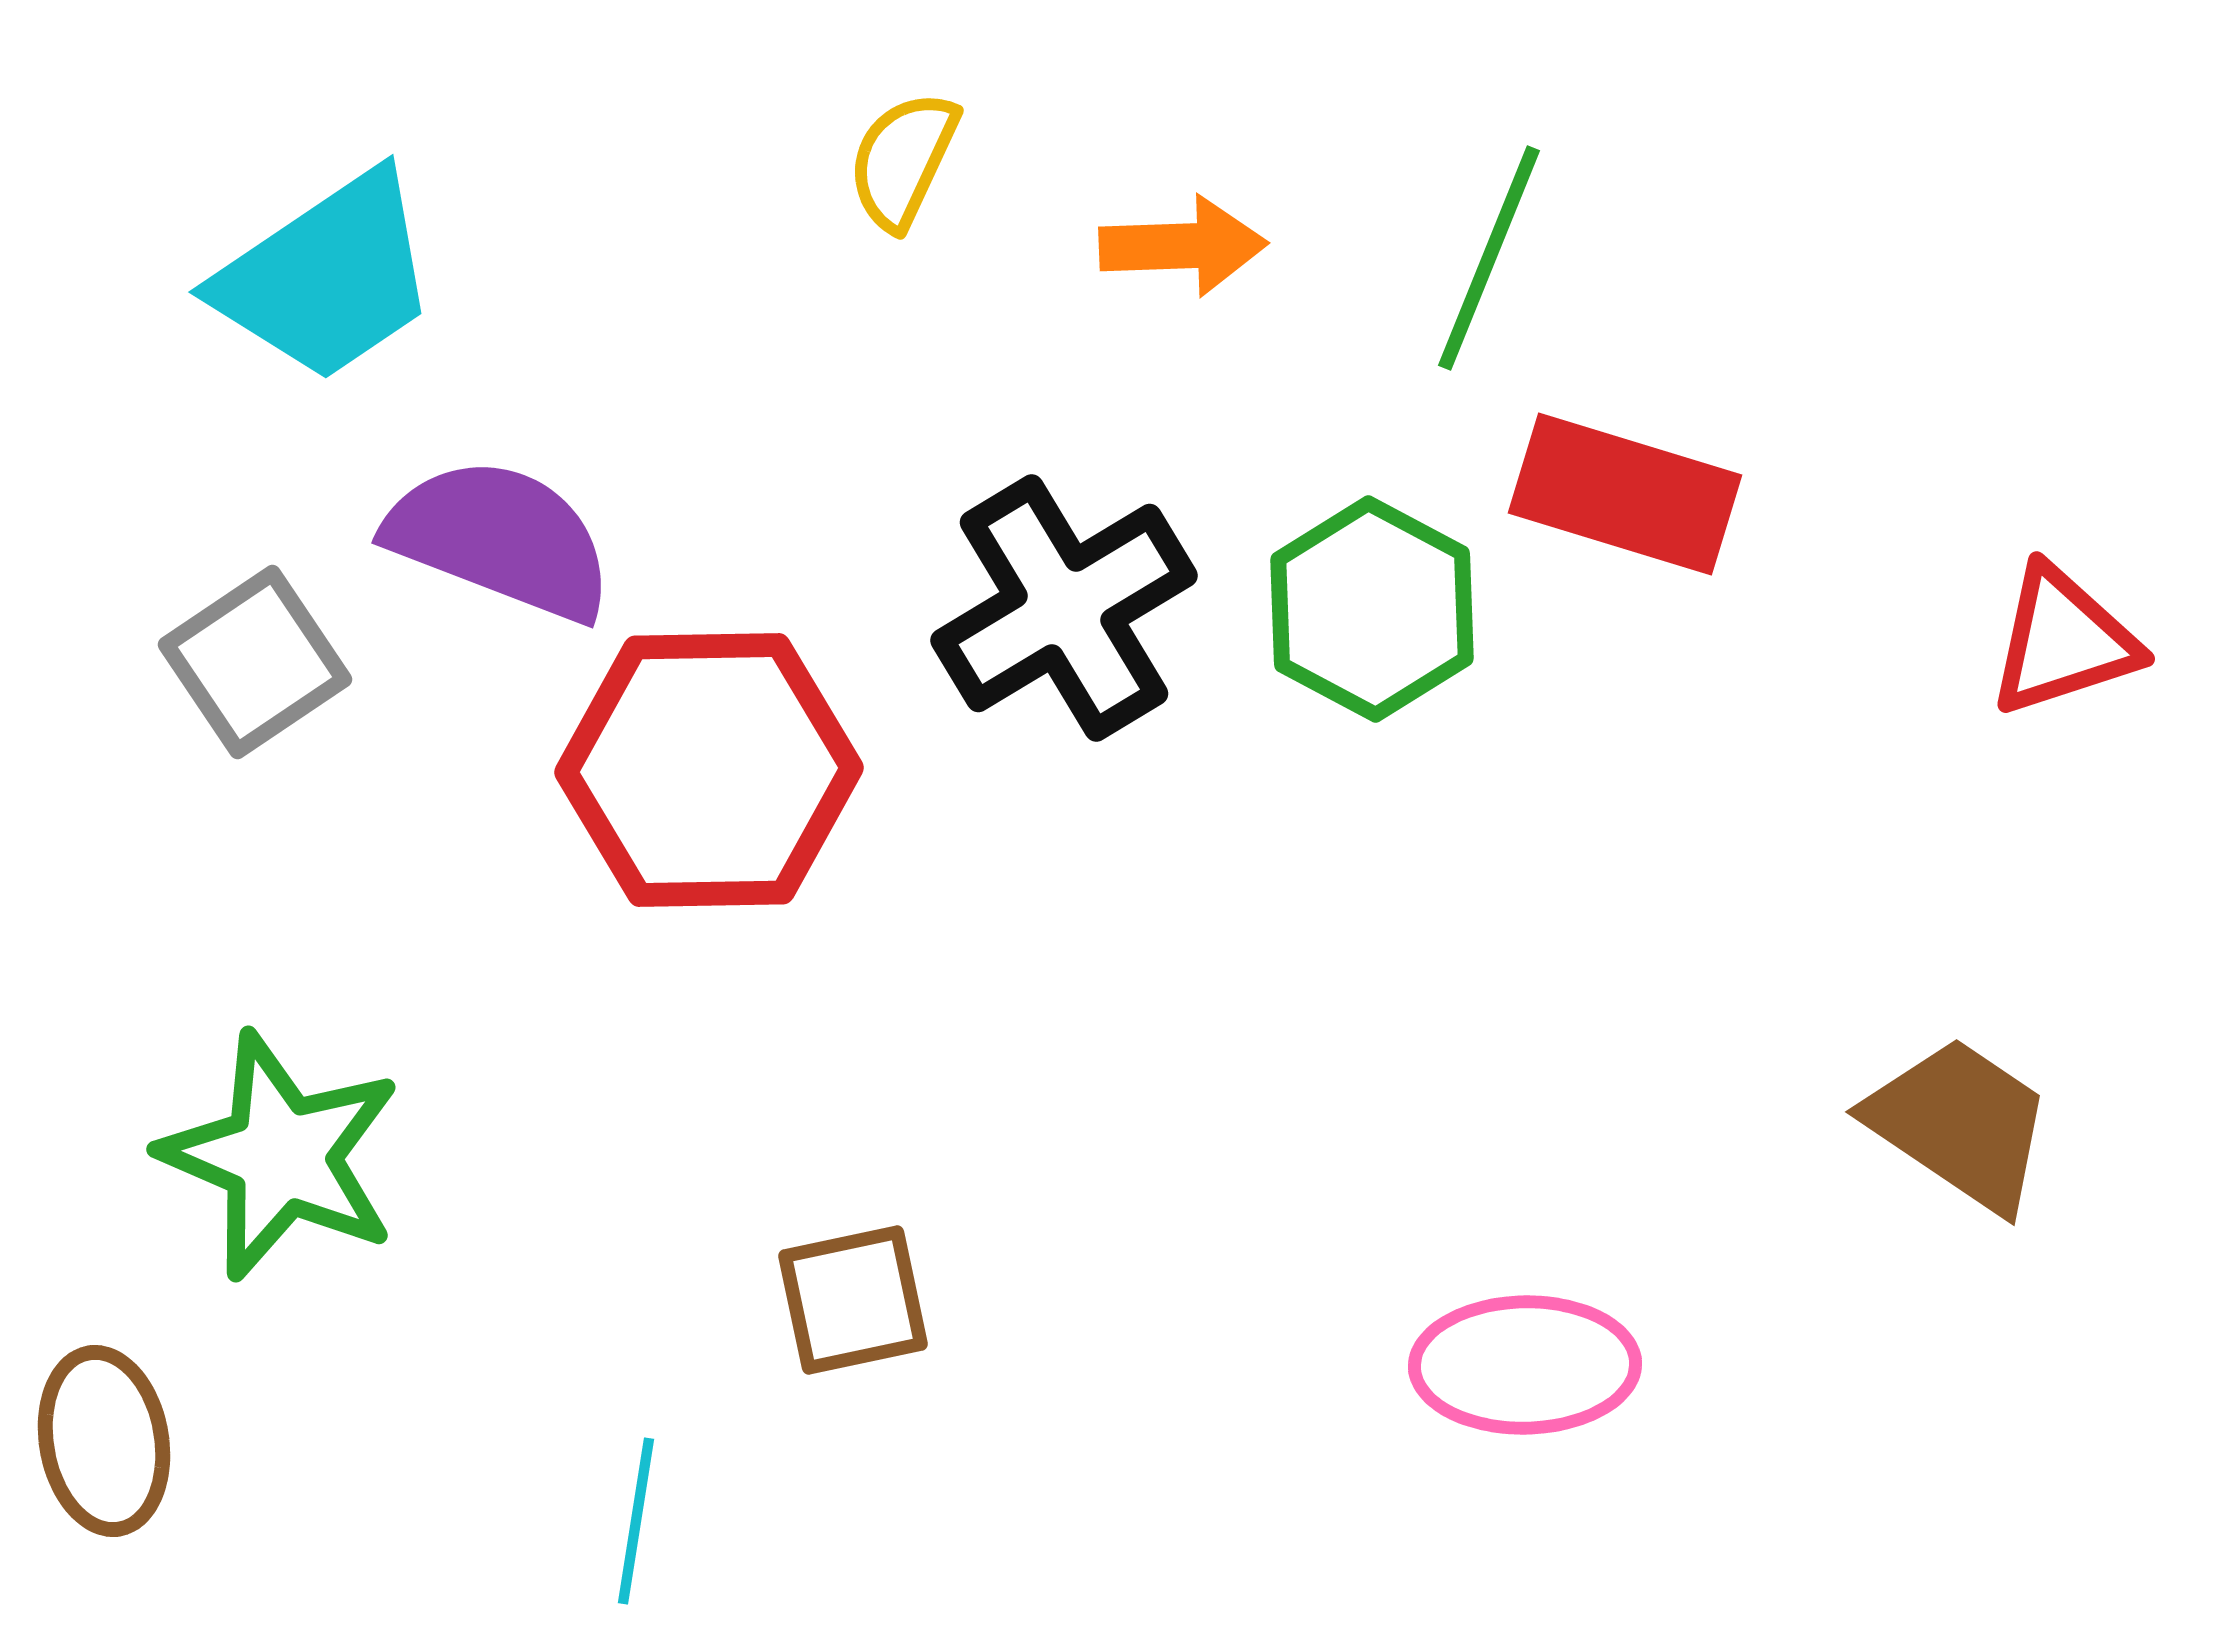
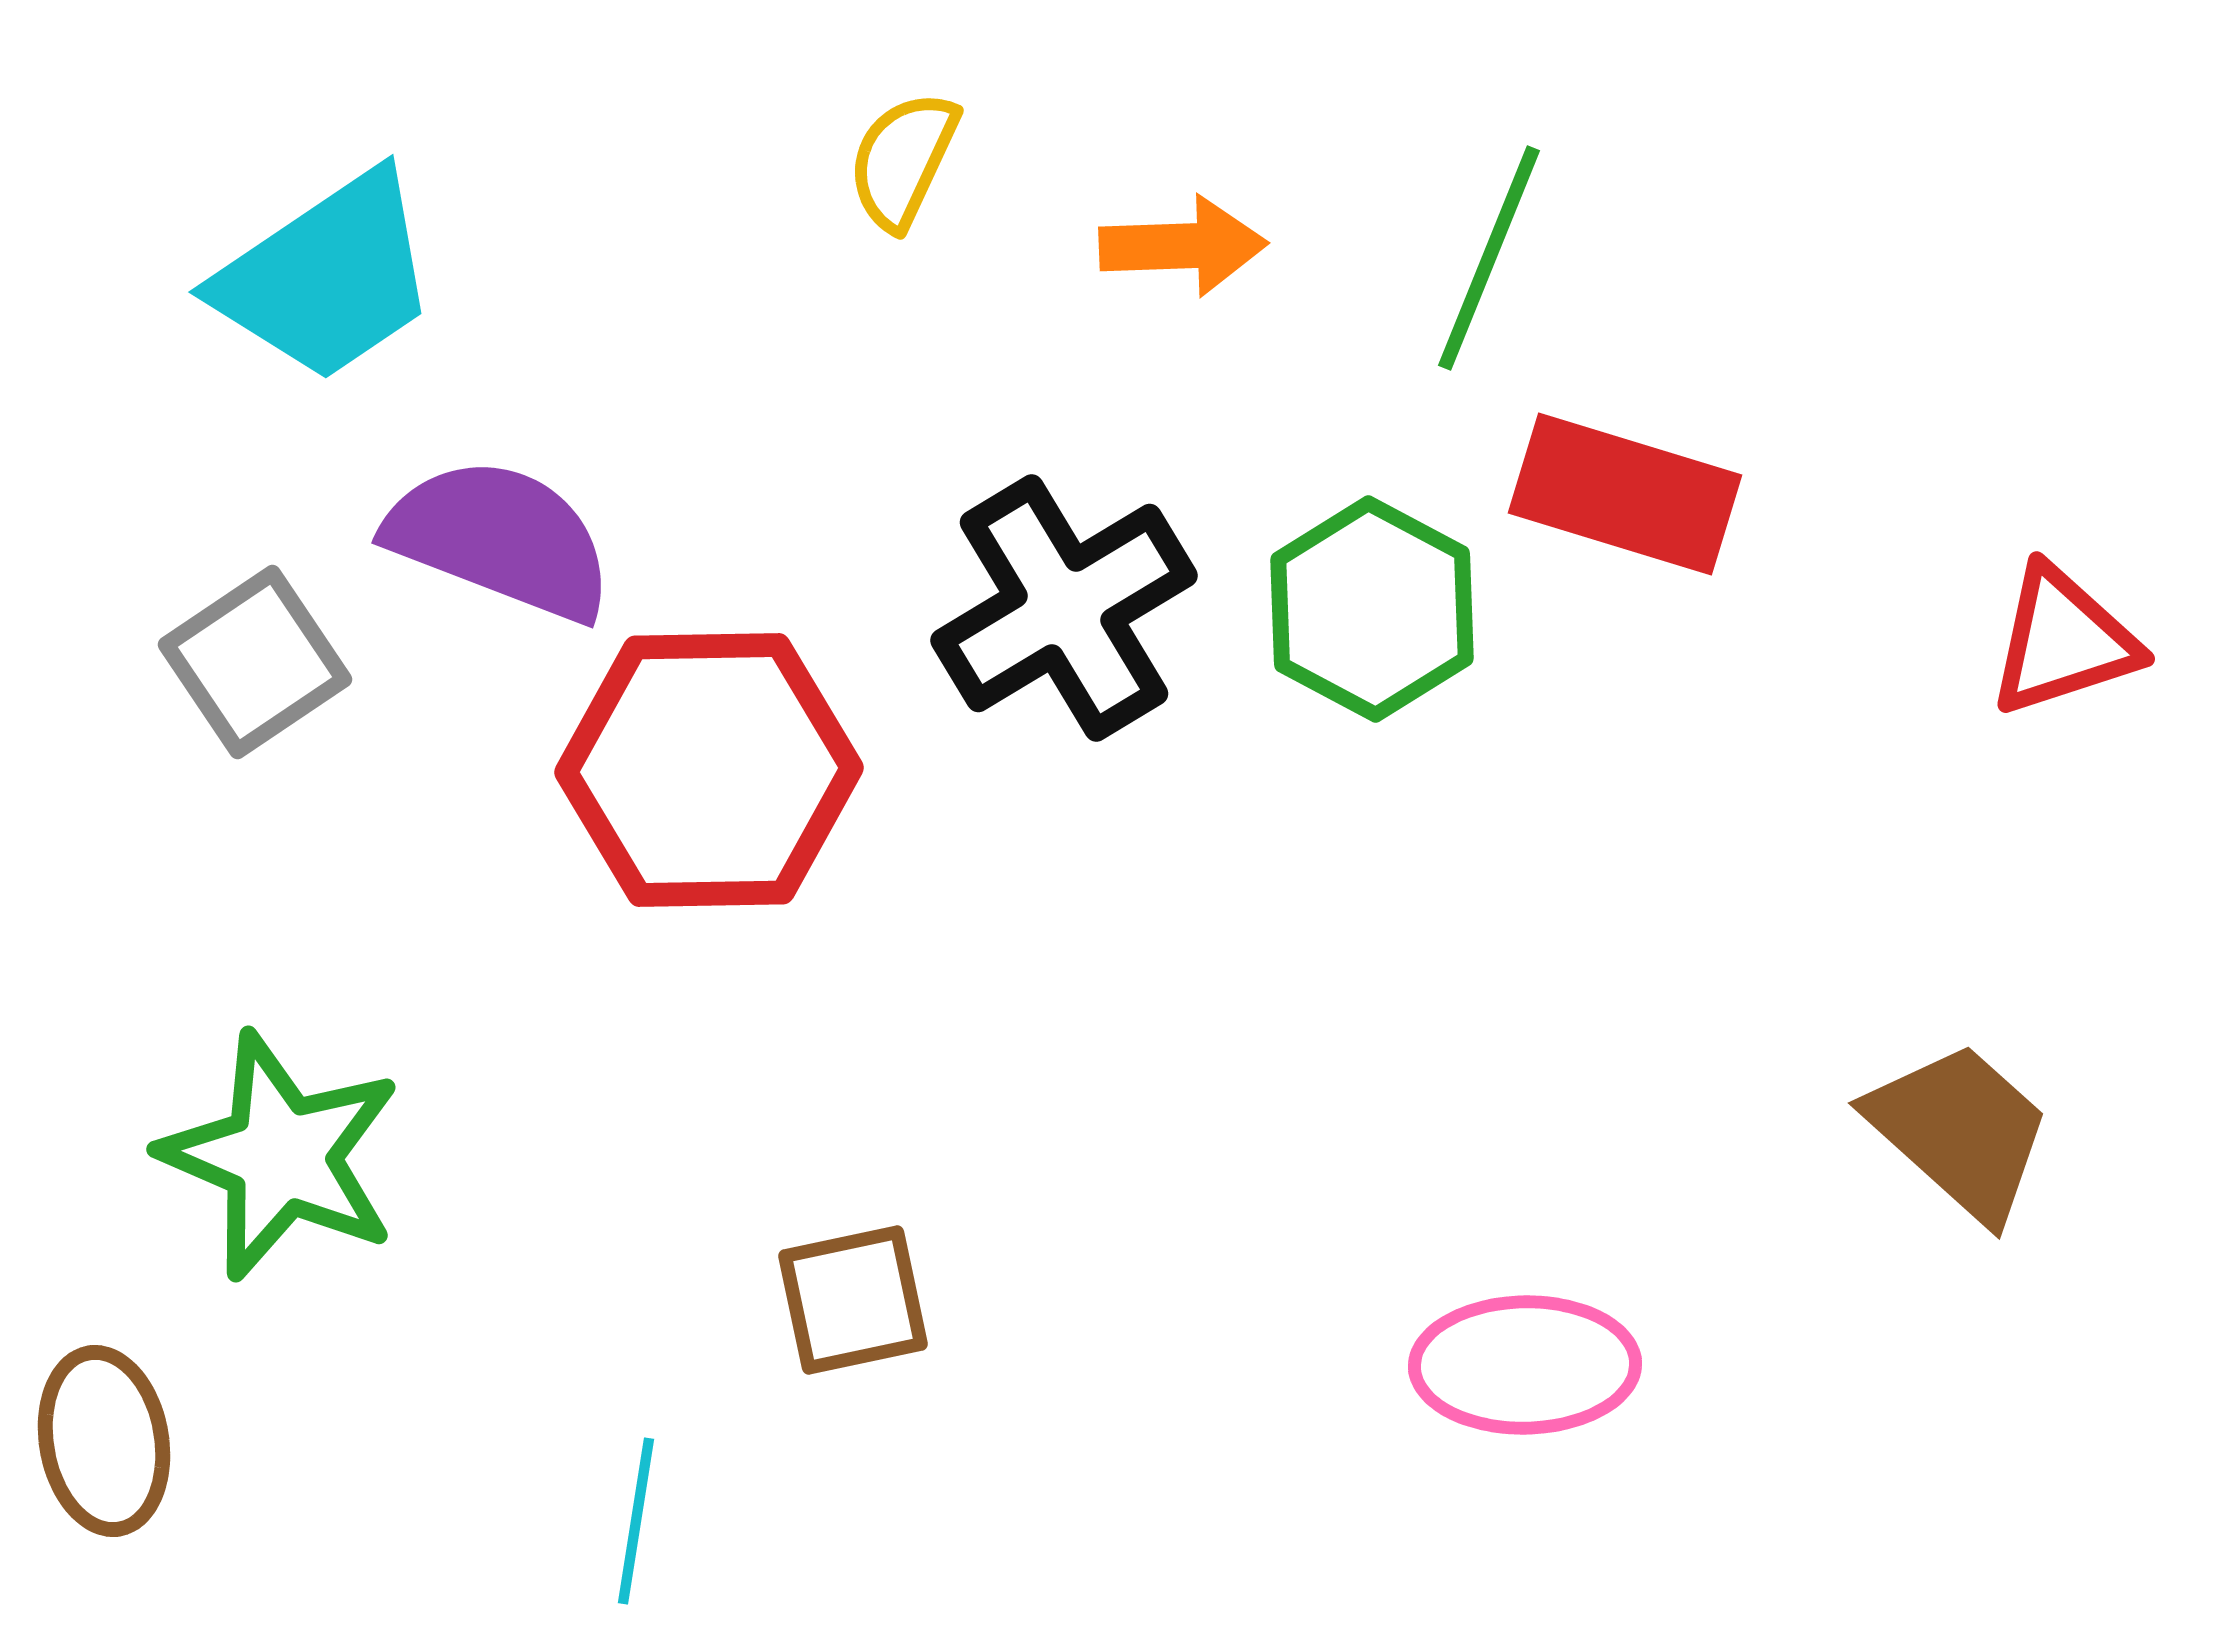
brown trapezoid: moved 7 px down; rotated 8 degrees clockwise
